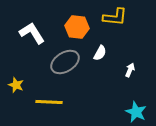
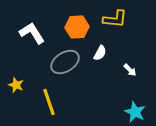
yellow L-shape: moved 2 px down
orange hexagon: rotated 10 degrees counterclockwise
white arrow: rotated 112 degrees clockwise
yellow line: rotated 68 degrees clockwise
cyan star: moved 1 px left
